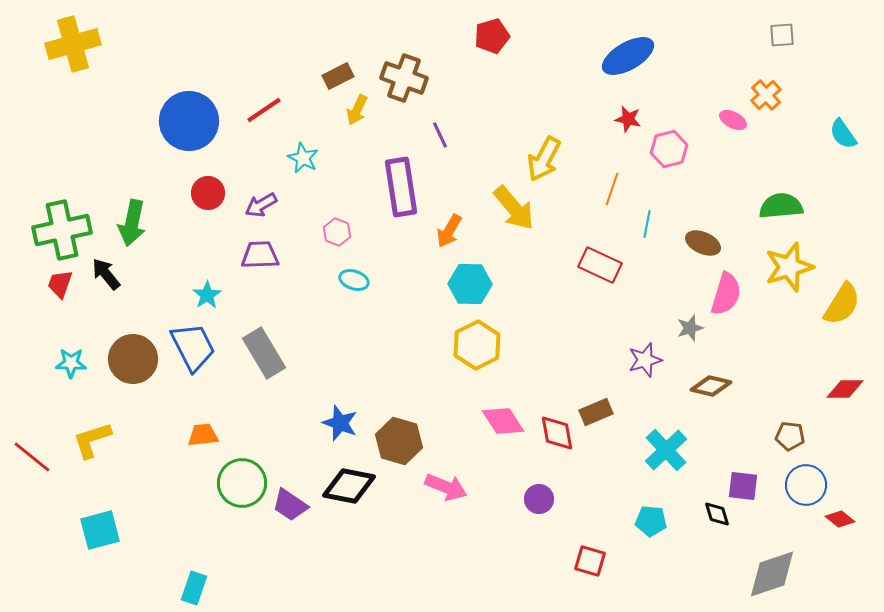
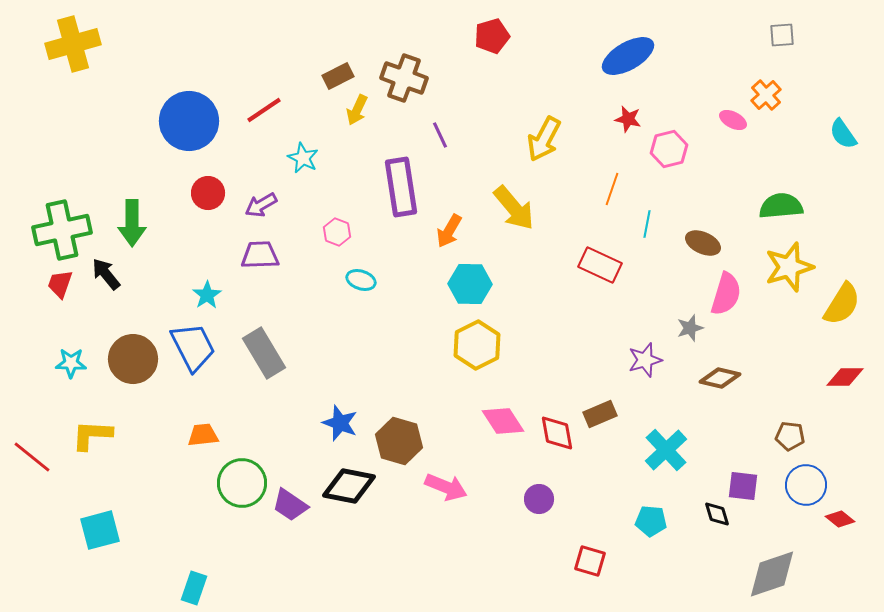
yellow arrow at (544, 159): moved 20 px up
green arrow at (132, 223): rotated 12 degrees counterclockwise
cyan ellipse at (354, 280): moved 7 px right
brown diamond at (711, 386): moved 9 px right, 8 px up
red diamond at (845, 389): moved 12 px up
brown rectangle at (596, 412): moved 4 px right, 2 px down
yellow L-shape at (92, 440): moved 5 px up; rotated 21 degrees clockwise
